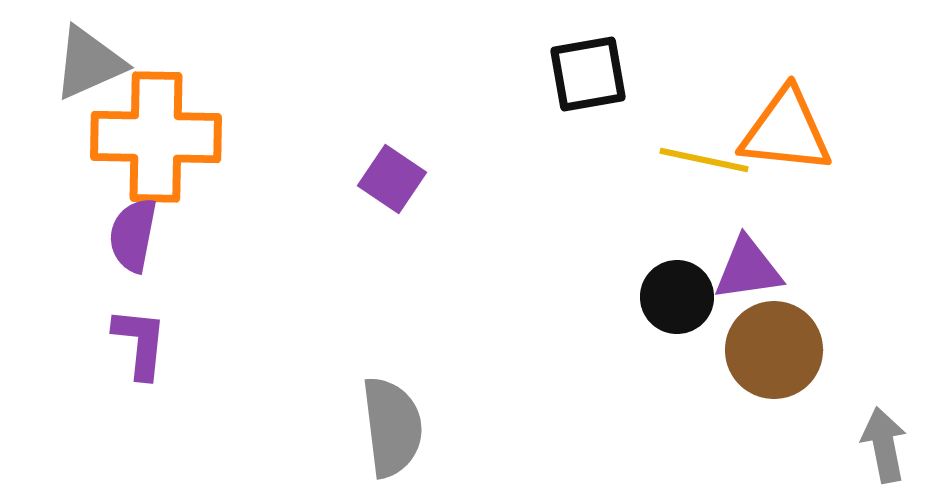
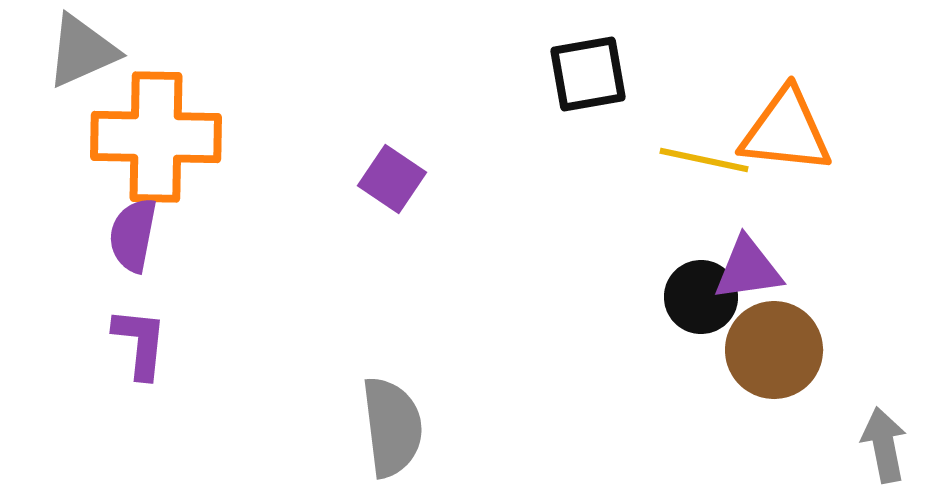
gray triangle: moved 7 px left, 12 px up
black circle: moved 24 px right
